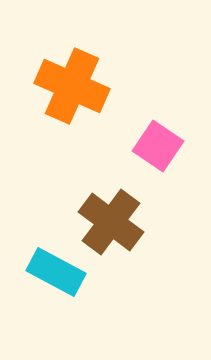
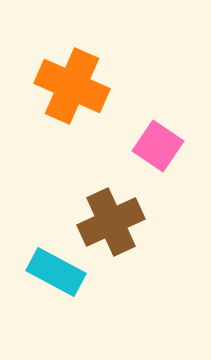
brown cross: rotated 28 degrees clockwise
